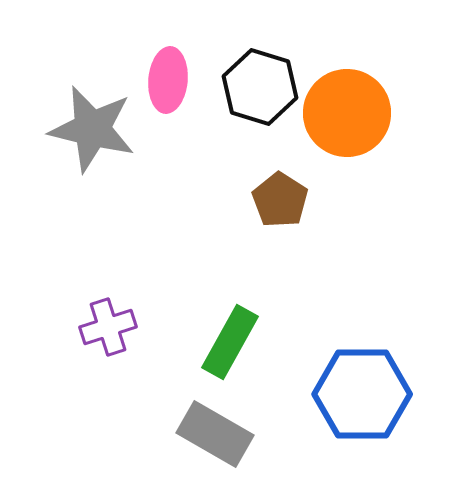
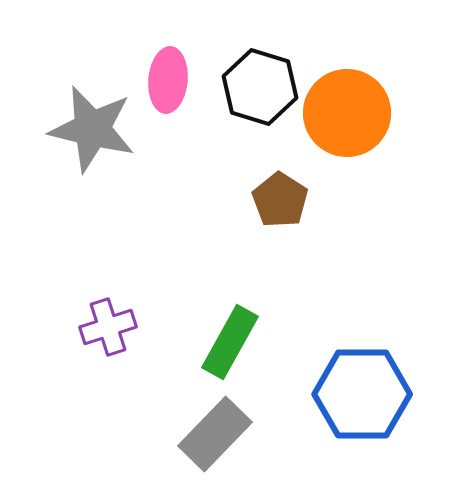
gray rectangle: rotated 76 degrees counterclockwise
